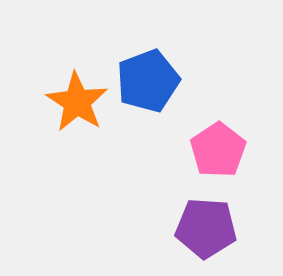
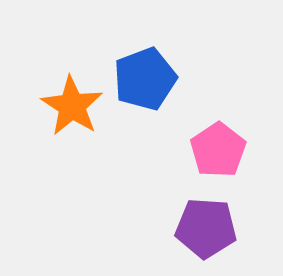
blue pentagon: moved 3 px left, 2 px up
orange star: moved 5 px left, 4 px down
